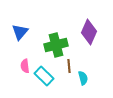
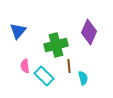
blue triangle: moved 2 px left, 1 px up
